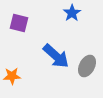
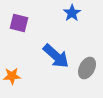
gray ellipse: moved 2 px down
